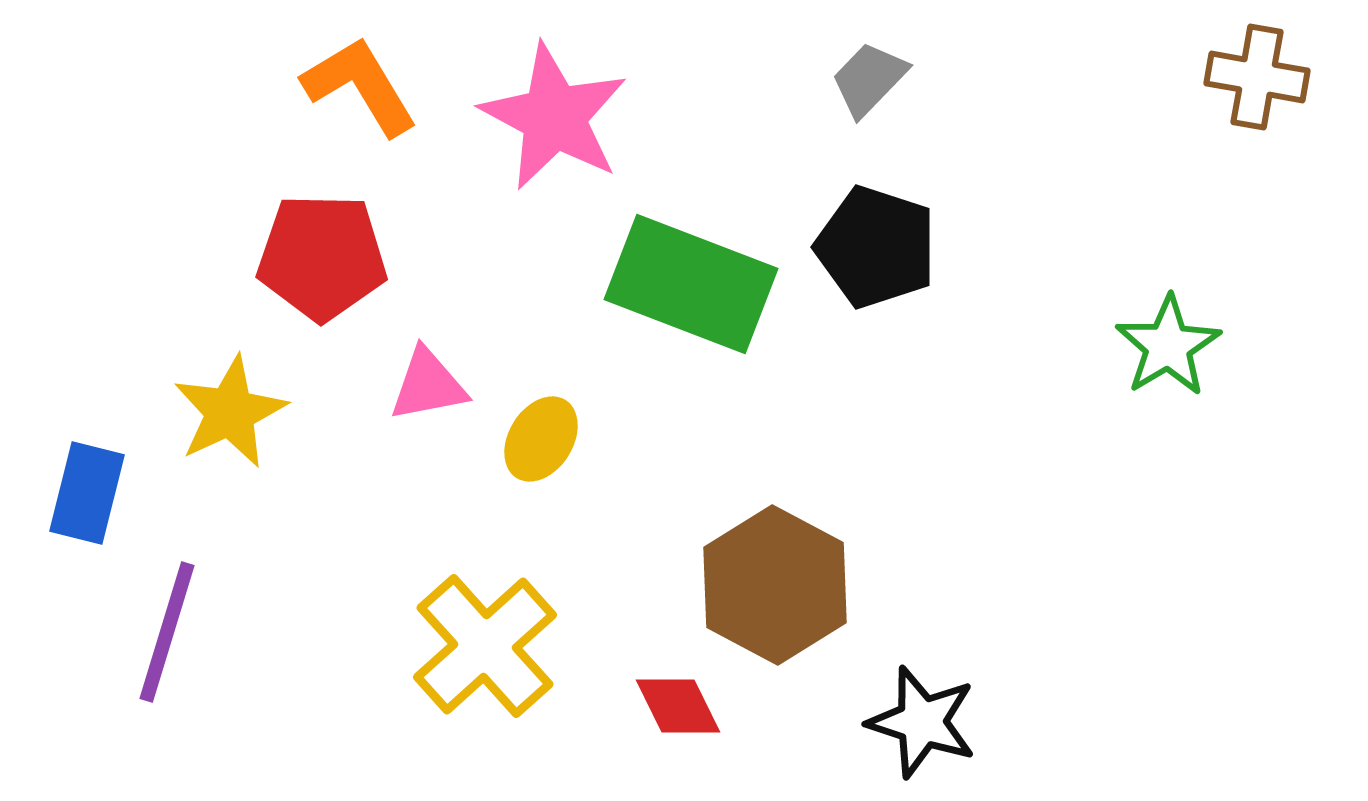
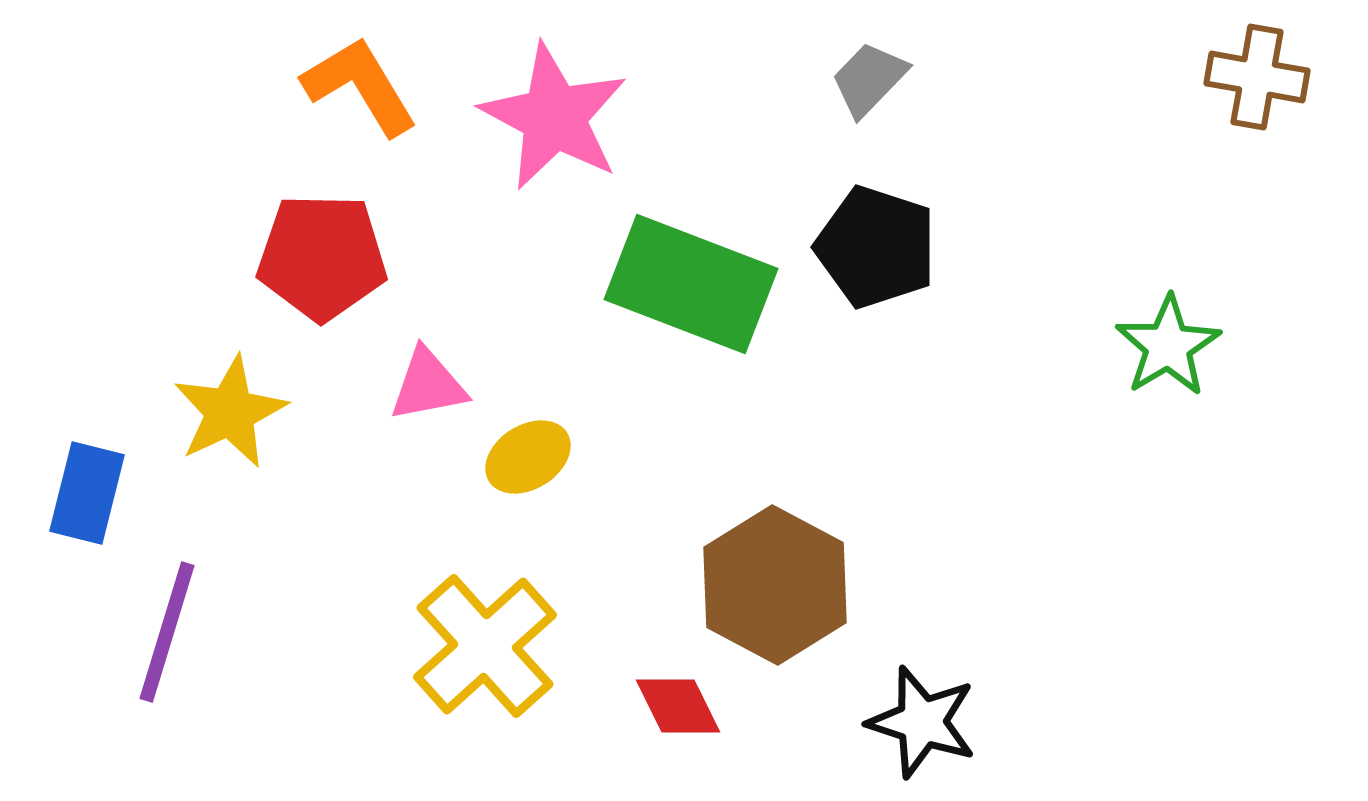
yellow ellipse: moved 13 px left, 18 px down; rotated 26 degrees clockwise
